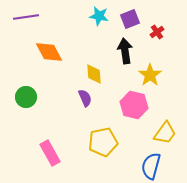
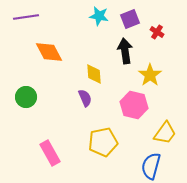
red cross: rotated 24 degrees counterclockwise
